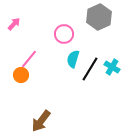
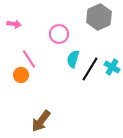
pink arrow: rotated 56 degrees clockwise
pink circle: moved 5 px left
pink line: rotated 72 degrees counterclockwise
